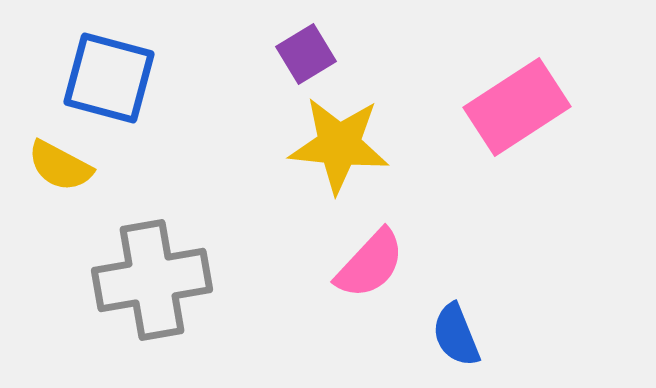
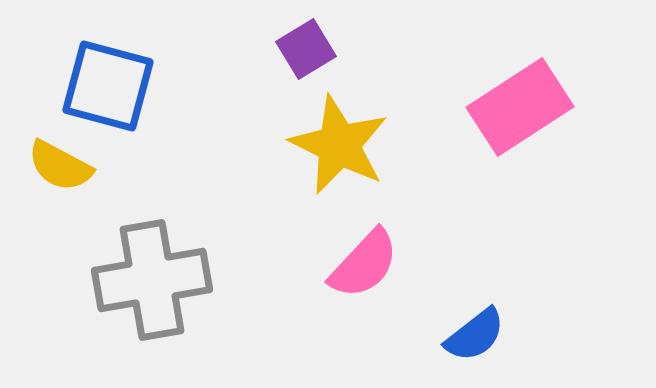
purple square: moved 5 px up
blue square: moved 1 px left, 8 px down
pink rectangle: moved 3 px right
yellow star: rotated 20 degrees clockwise
pink semicircle: moved 6 px left
blue semicircle: moved 19 px right; rotated 106 degrees counterclockwise
